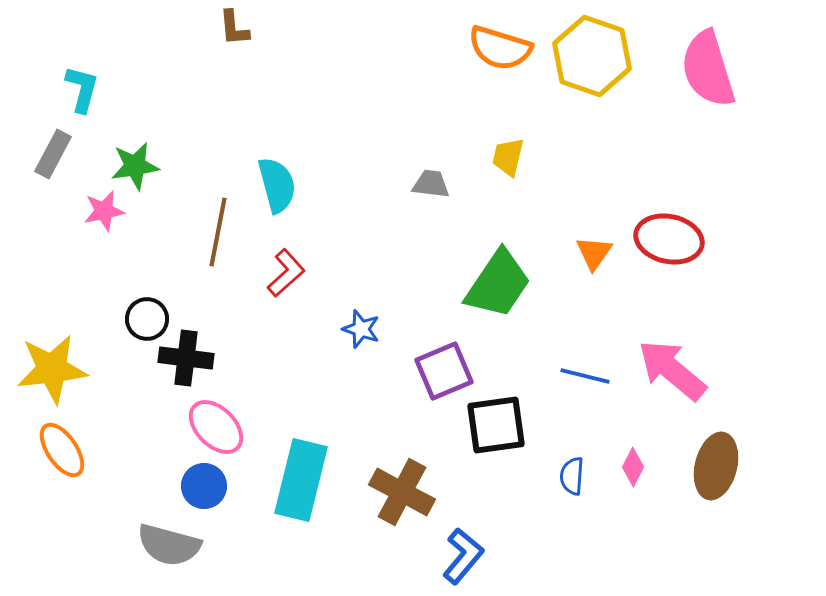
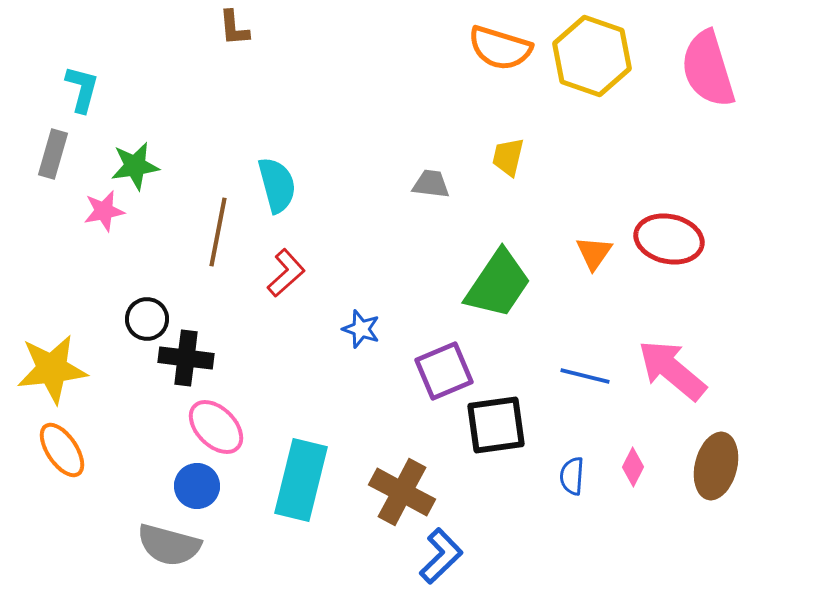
gray rectangle: rotated 12 degrees counterclockwise
blue circle: moved 7 px left
blue L-shape: moved 22 px left; rotated 6 degrees clockwise
